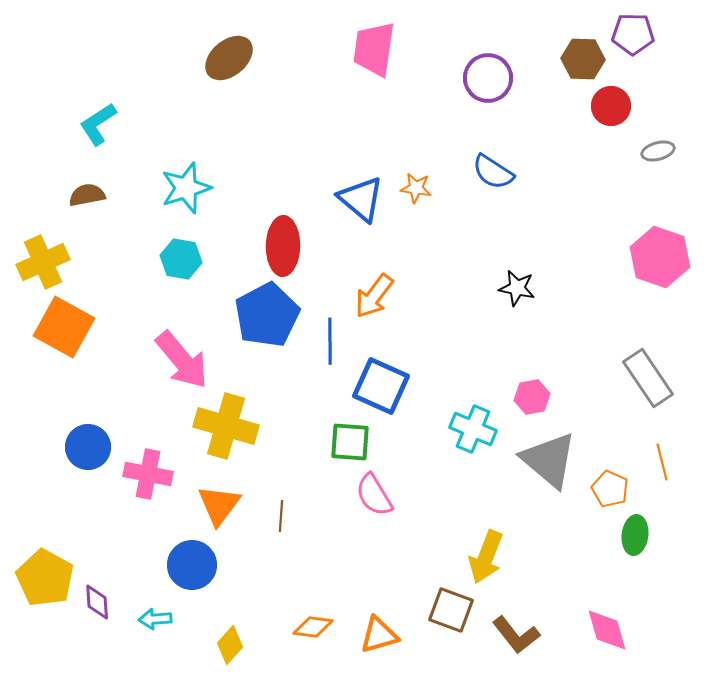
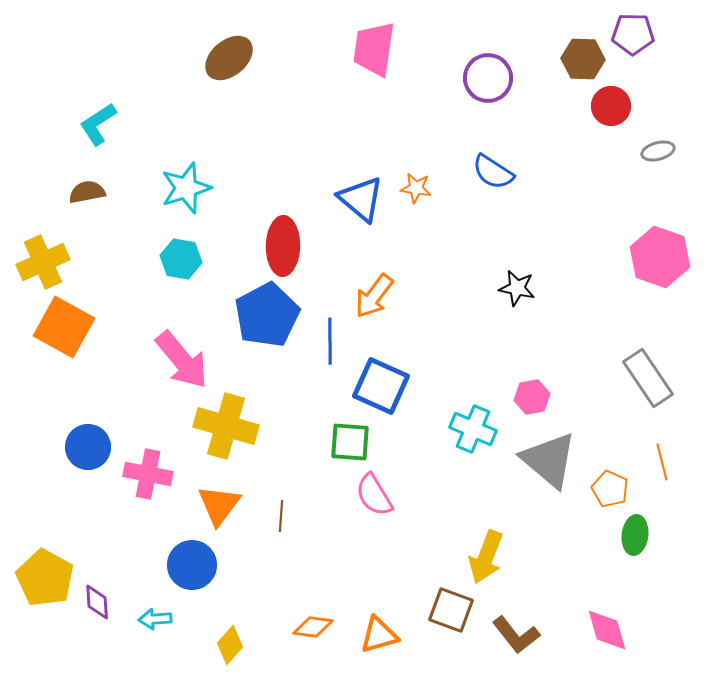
brown semicircle at (87, 195): moved 3 px up
